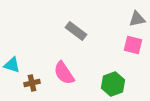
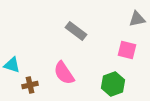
pink square: moved 6 px left, 5 px down
brown cross: moved 2 px left, 2 px down
